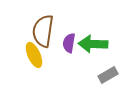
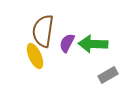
purple semicircle: moved 2 px left; rotated 18 degrees clockwise
yellow ellipse: moved 1 px right, 1 px down
